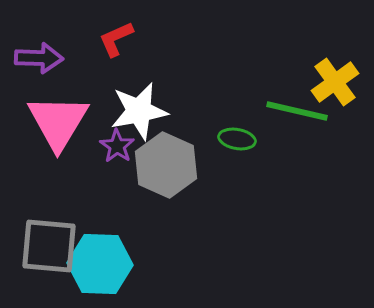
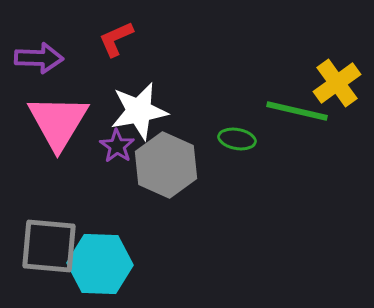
yellow cross: moved 2 px right, 1 px down
